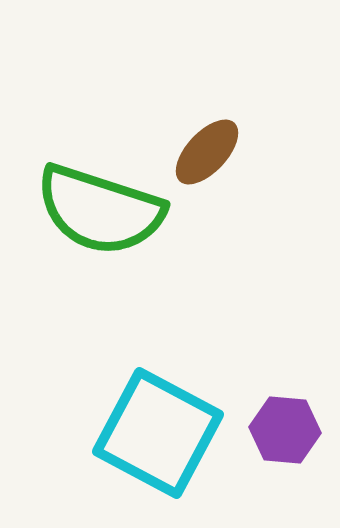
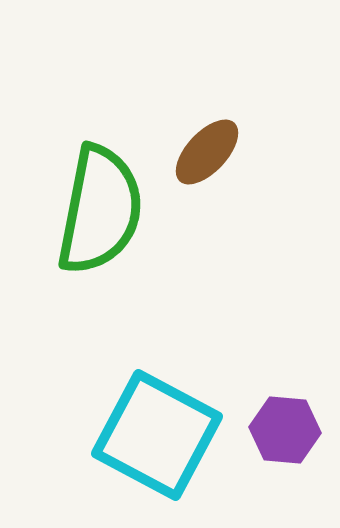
green semicircle: rotated 97 degrees counterclockwise
cyan square: moved 1 px left, 2 px down
